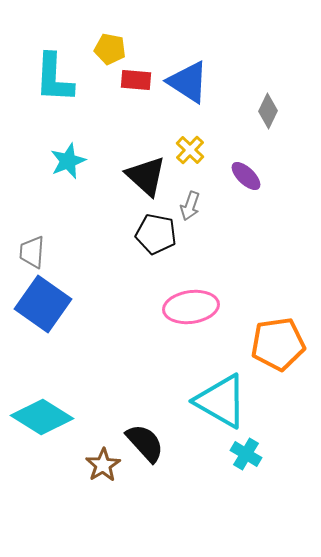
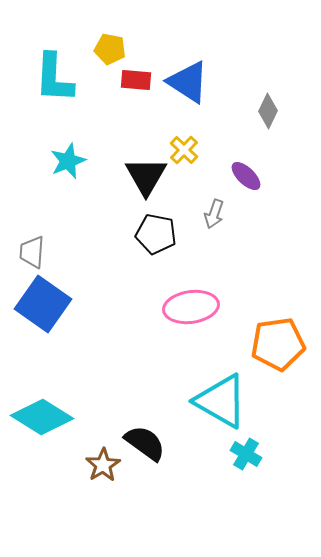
yellow cross: moved 6 px left
black triangle: rotated 18 degrees clockwise
gray arrow: moved 24 px right, 8 px down
black semicircle: rotated 12 degrees counterclockwise
